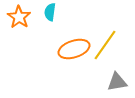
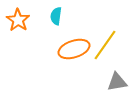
cyan semicircle: moved 6 px right, 4 px down
orange star: moved 1 px left, 3 px down
